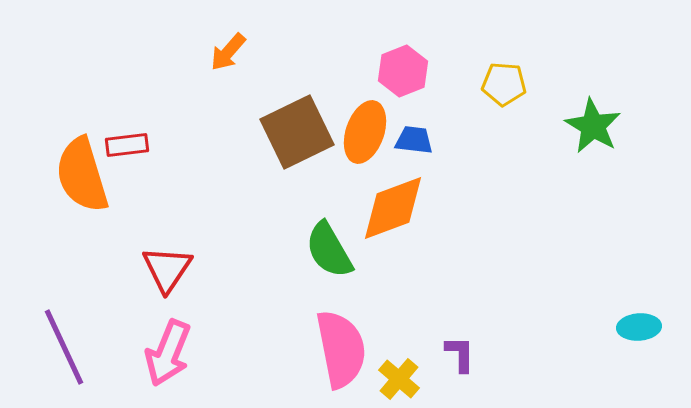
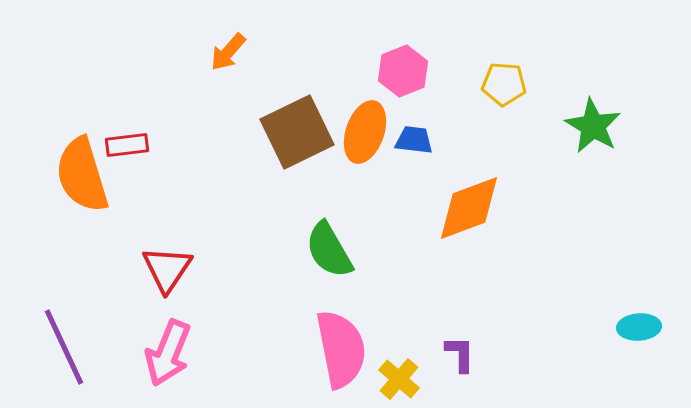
orange diamond: moved 76 px right
